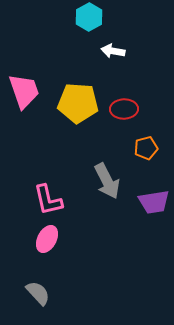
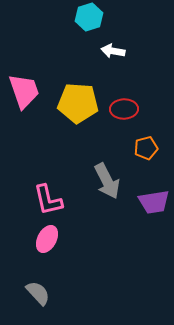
cyan hexagon: rotated 12 degrees clockwise
